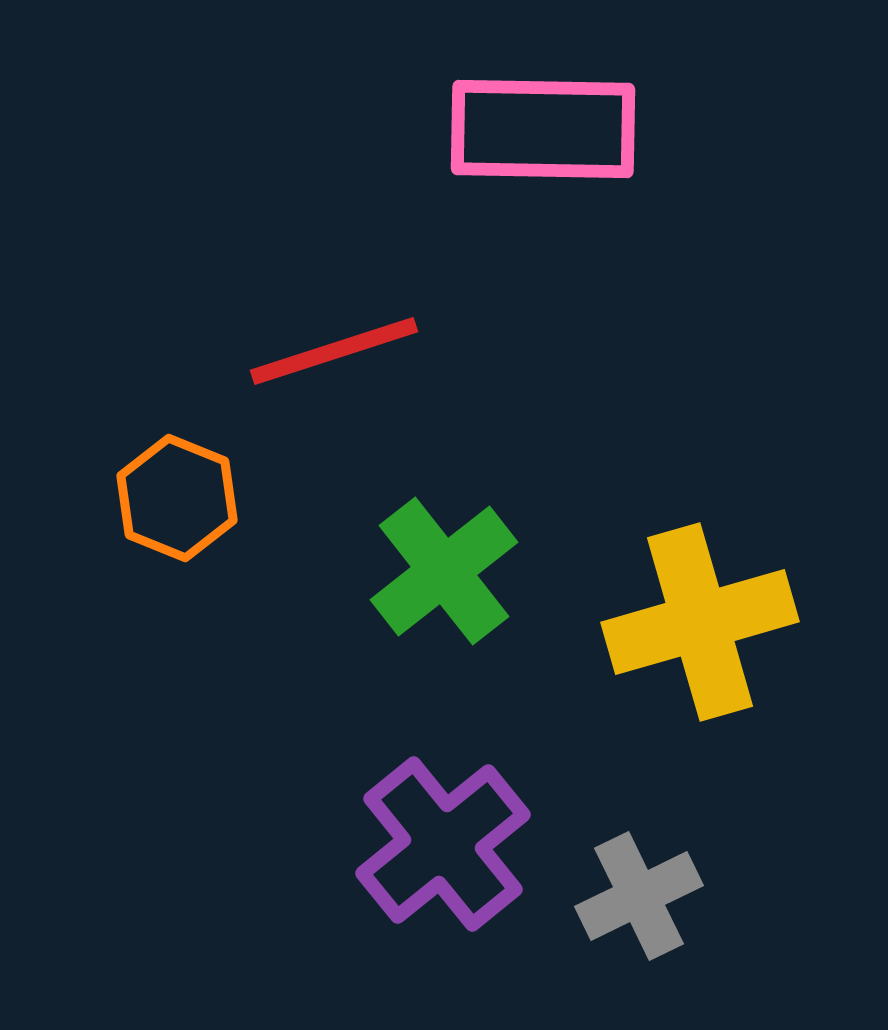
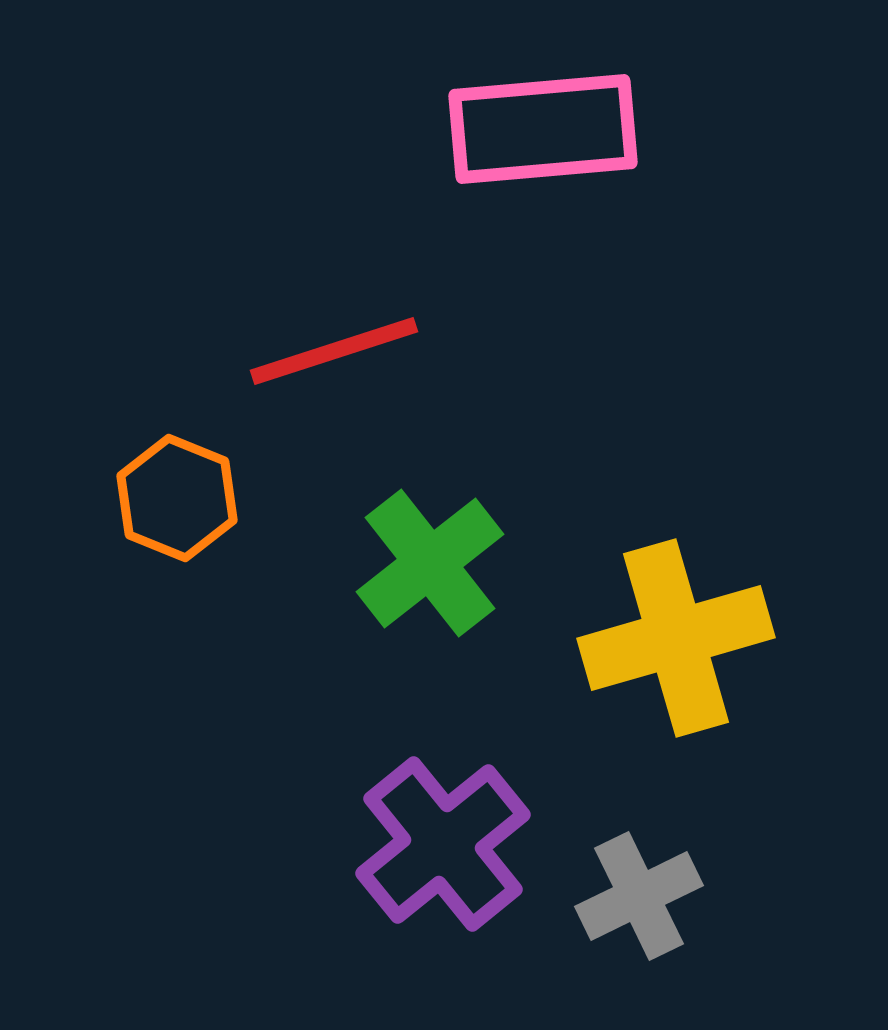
pink rectangle: rotated 6 degrees counterclockwise
green cross: moved 14 px left, 8 px up
yellow cross: moved 24 px left, 16 px down
